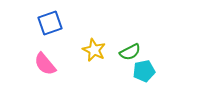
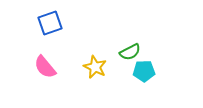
yellow star: moved 1 px right, 17 px down
pink semicircle: moved 3 px down
cyan pentagon: rotated 10 degrees clockwise
